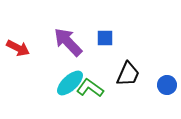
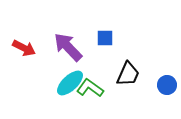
purple arrow: moved 5 px down
red arrow: moved 6 px right
